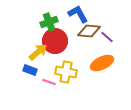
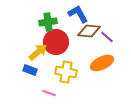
green cross: moved 1 px left; rotated 12 degrees clockwise
red circle: moved 1 px right, 1 px down
pink line: moved 11 px down
